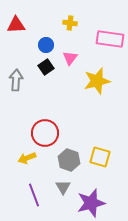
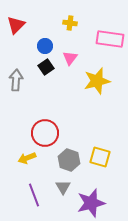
red triangle: rotated 42 degrees counterclockwise
blue circle: moved 1 px left, 1 px down
